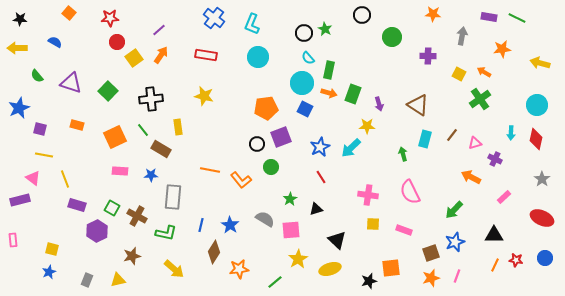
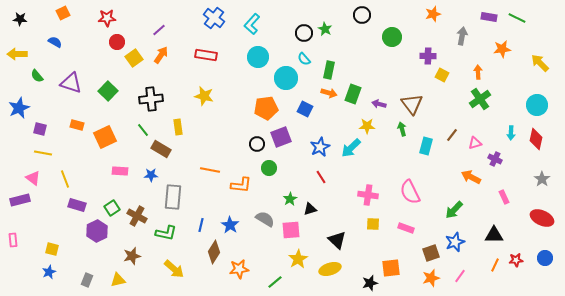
orange square at (69, 13): moved 6 px left; rotated 24 degrees clockwise
orange star at (433, 14): rotated 21 degrees counterclockwise
red star at (110, 18): moved 3 px left
cyan L-shape at (252, 24): rotated 20 degrees clockwise
yellow arrow at (17, 48): moved 6 px down
cyan semicircle at (308, 58): moved 4 px left, 1 px down
yellow arrow at (540, 63): rotated 30 degrees clockwise
orange arrow at (484, 72): moved 6 px left; rotated 56 degrees clockwise
yellow square at (459, 74): moved 17 px left, 1 px down
cyan circle at (302, 83): moved 16 px left, 5 px up
purple arrow at (379, 104): rotated 120 degrees clockwise
brown triangle at (418, 105): moved 6 px left, 1 px up; rotated 20 degrees clockwise
orange square at (115, 137): moved 10 px left
cyan rectangle at (425, 139): moved 1 px right, 7 px down
green arrow at (403, 154): moved 1 px left, 25 px up
yellow line at (44, 155): moved 1 px left, 2 px up
green circle at (271, 167): moved 2 px left, 1 px down
orange L-shape at (241, 180): moved 5 px down; rotated 45 degrees counterclockwise
pink rectangle at (504, 197): rotated 72 degrees counterclockwise
green square at (112, 208): rotated 28 degrees clockwise
black triangle at (316, 209): moved 6 px left
pink rectangle at (404, 230): moved 2 px right, 2 px up
red star at (516, 260): rotated 16 degrees counterclockwise
pink line at (457, 276): moved 3 px right; rotated 16 degrees clockwise
black star at (369, 281): moved 1 px right, 2 px down
